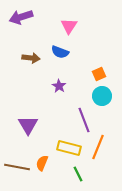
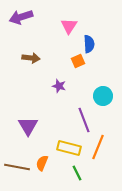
blue semicircle: moved 29 px right, 8 px up; rotated 114 degrees counterclockwise
orange square: moved 21 px left, 13 px up
purple star: rotated 16 degrees counterclockwise
cyan circle: moved 1 px right
purple triangle: moved 1 px down
green line: moved 1 px left, 1 px up
